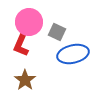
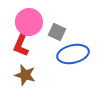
brown star: moved 5 px up; rotated 20 degrees counterclockwise
